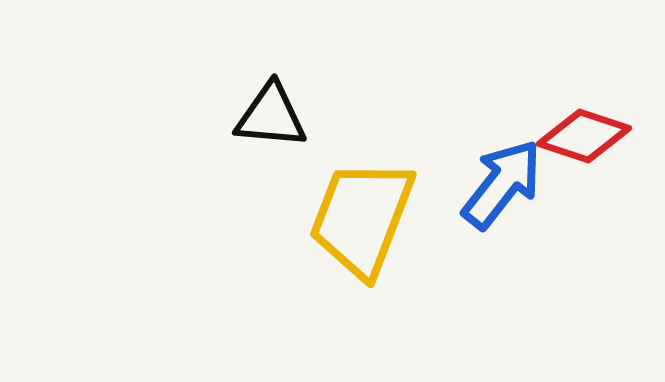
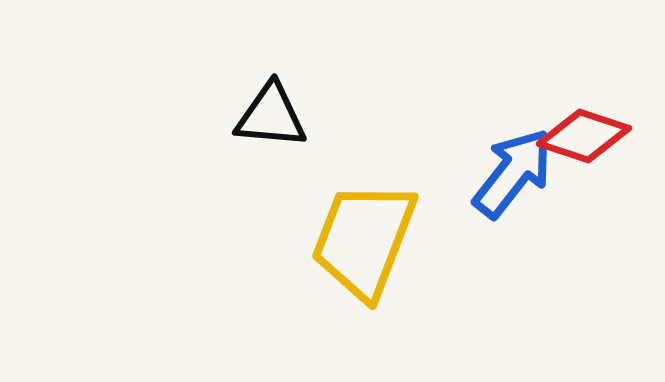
blue arrow: moved 11 px right, 11 px up
yellow trapezoid: moved 2 px right, 22 px down
